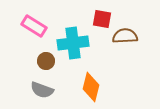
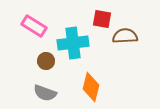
gray semicircle: moved 3 px right, 3 px down
